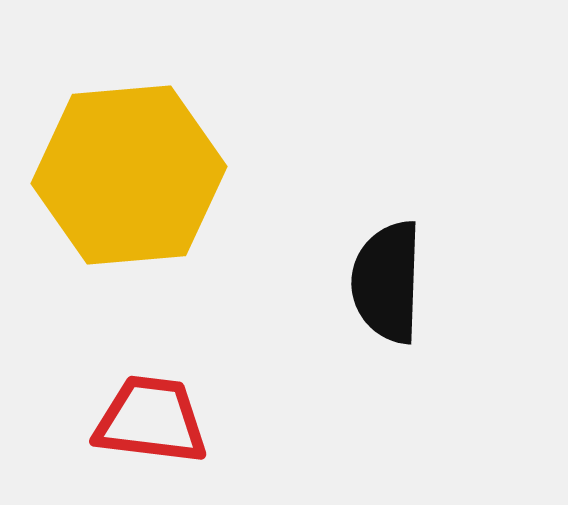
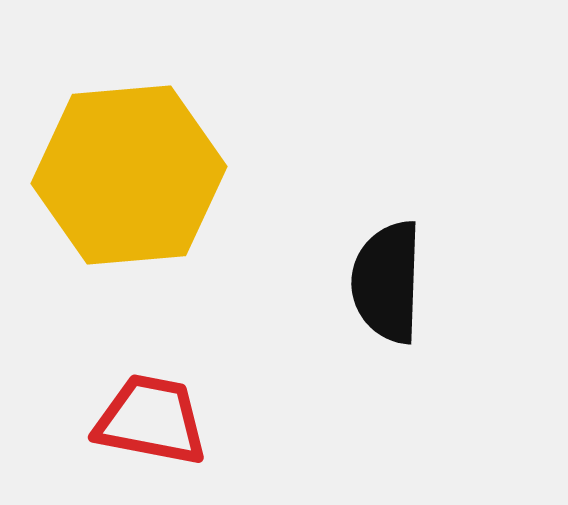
red trapezoid: rotated 4 degrees clockwise
